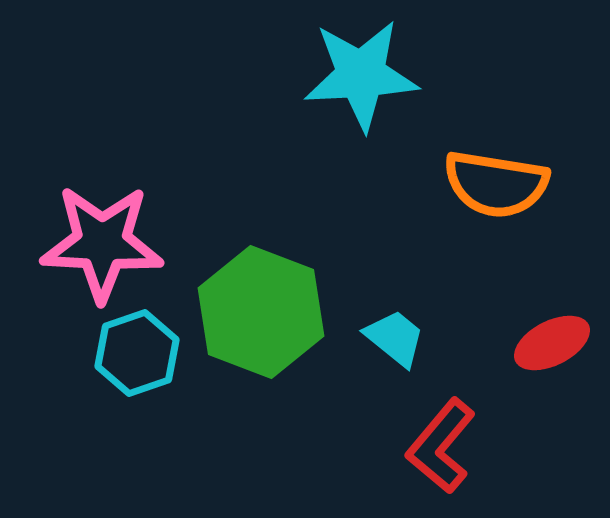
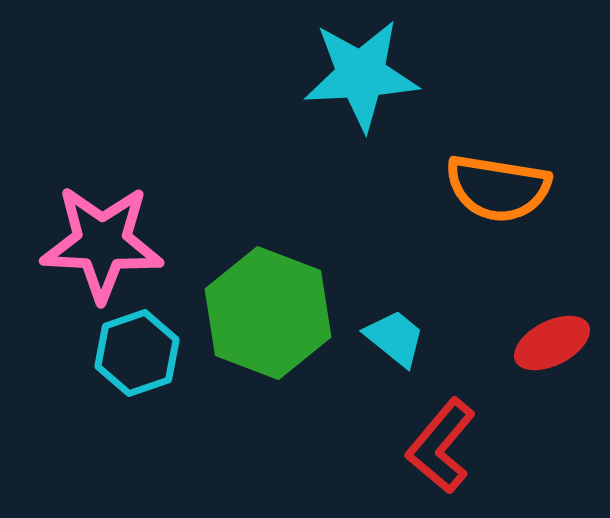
orange semicircle: moved 2 px right, 4 px down
green hexagon: moved 7 px right, 1 px down
